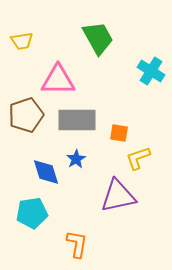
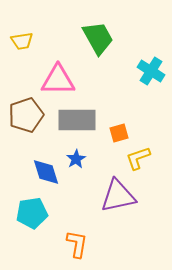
orange square: rotated 24 degrees counterclockwise
